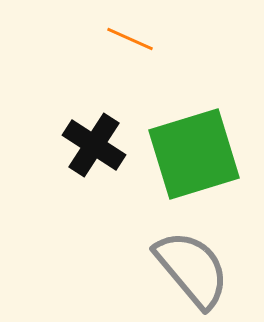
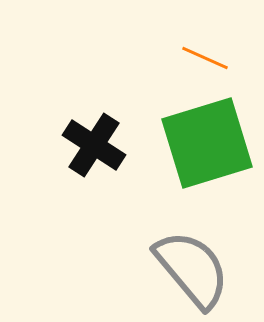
orange line: moved 75 px right, 19 px down
green square: moved 13 px right, 11 px up
